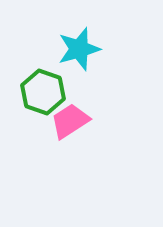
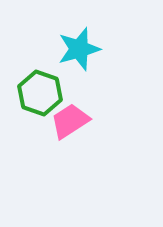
green hexagon: moved 3 px left, 1 px down
